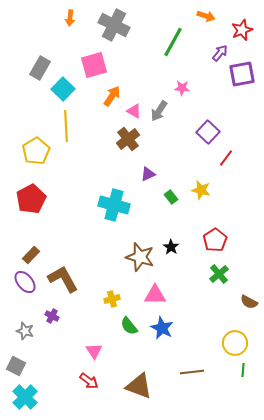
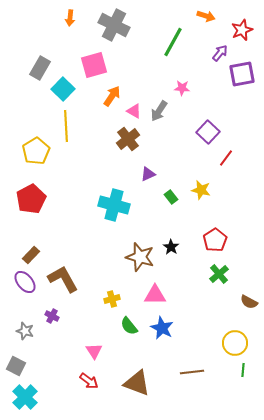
brown triangle at (139, 386): moved 2 px left, 3 px up
